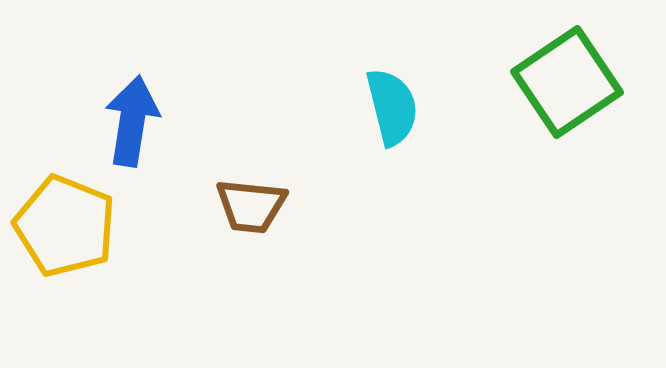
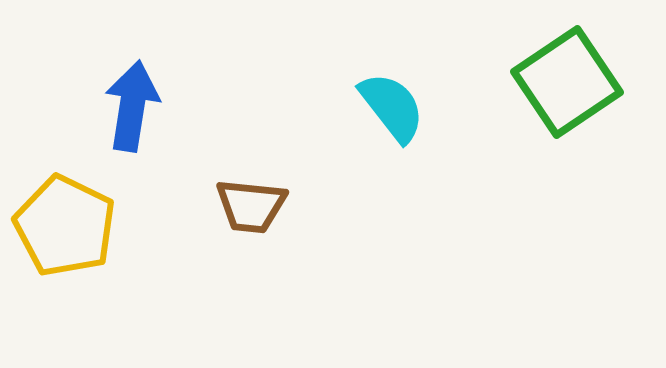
cyan semicircle: rotated 24 degrees counterclockwise
blue arrow: moved 15 px up
yellow pentagon: rotated 4 degrees clockwise
